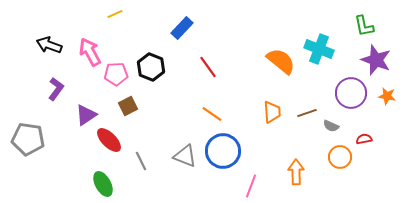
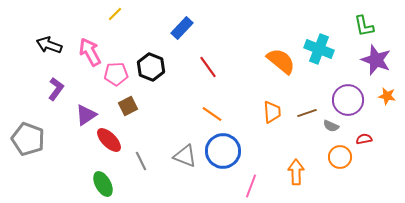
yellow line: rotated 21 degrees counterclockwise
purple circle: moved 3 px left, 7 px down
gray pentagon: rotated 12 degrees clockwise
